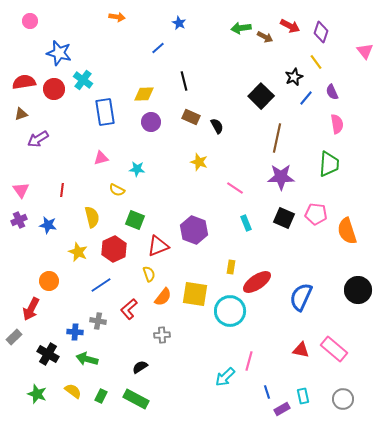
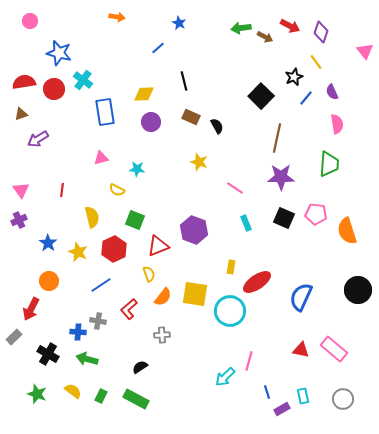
blue star at (48, 225): moved 18 px down; rotated 24 degrees clockwise
blue cross at (75, 332): moved 3 px right
